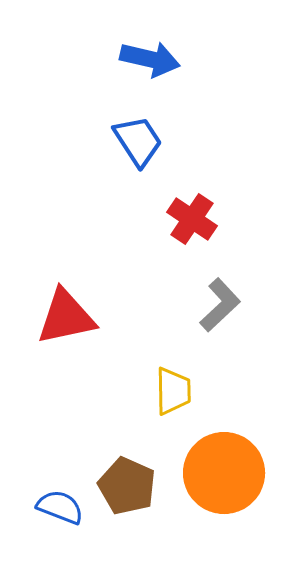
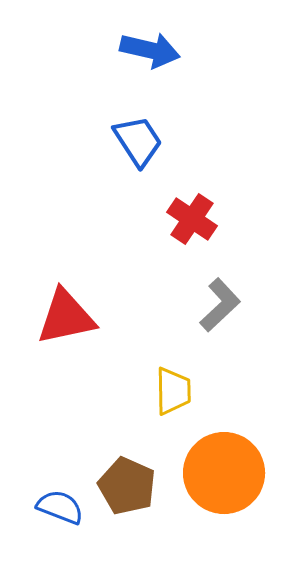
blue arrow: moved 9 px up
